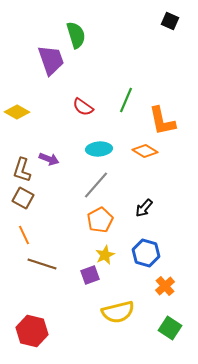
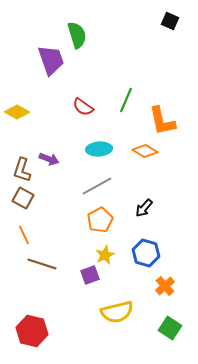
green semicircle: moved 1 px right
gray line: moved 1 px right, 1 px down; rotated 20 degrees clockwise
yellow semicircle: moved 1 px left
